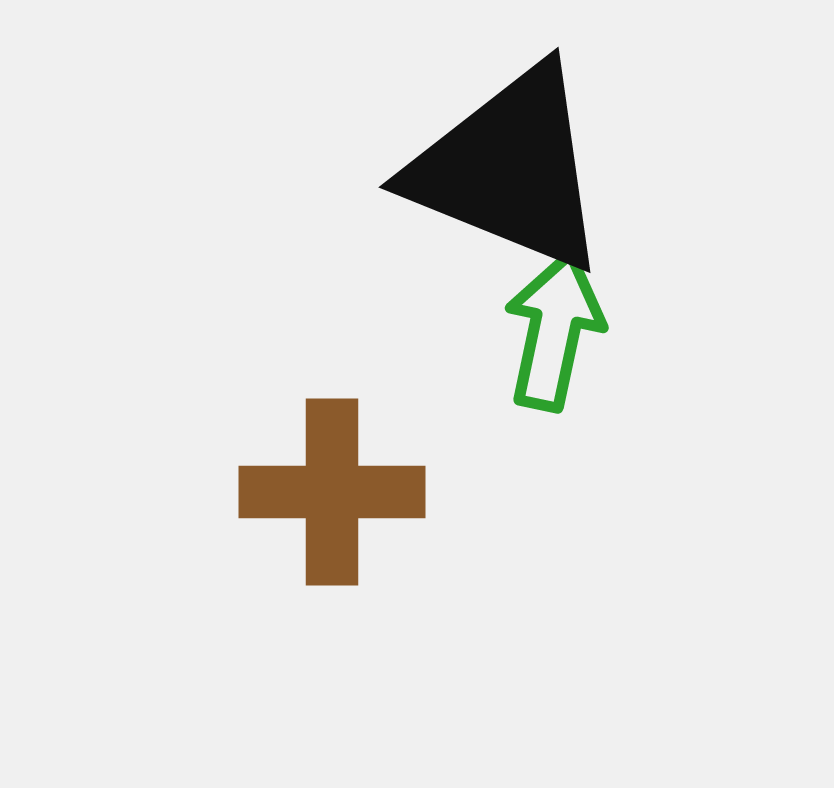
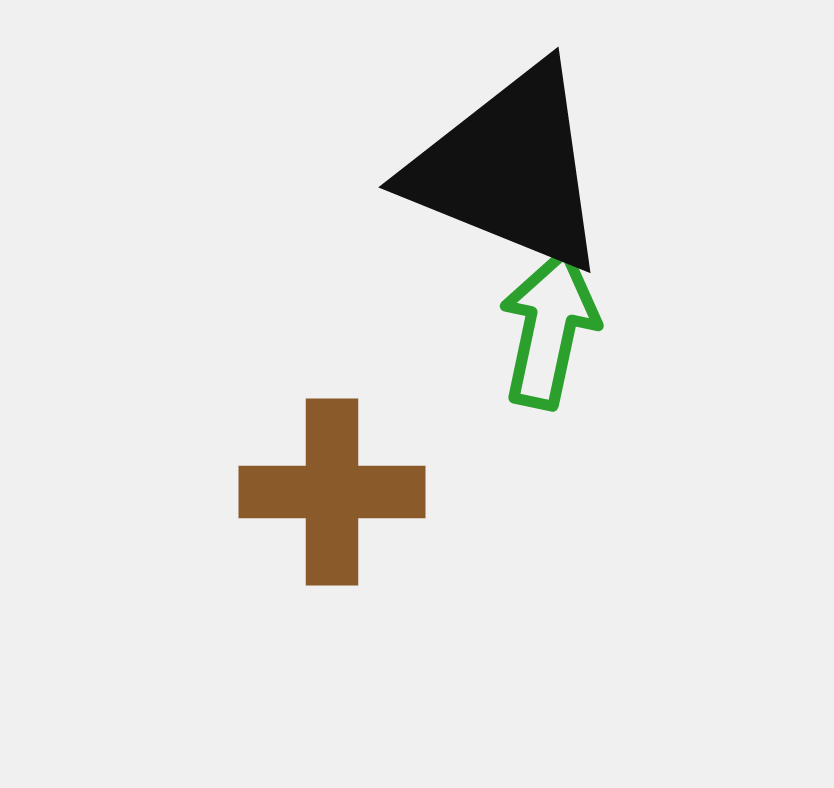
green arrow: moved 5 px left, 2 px up
